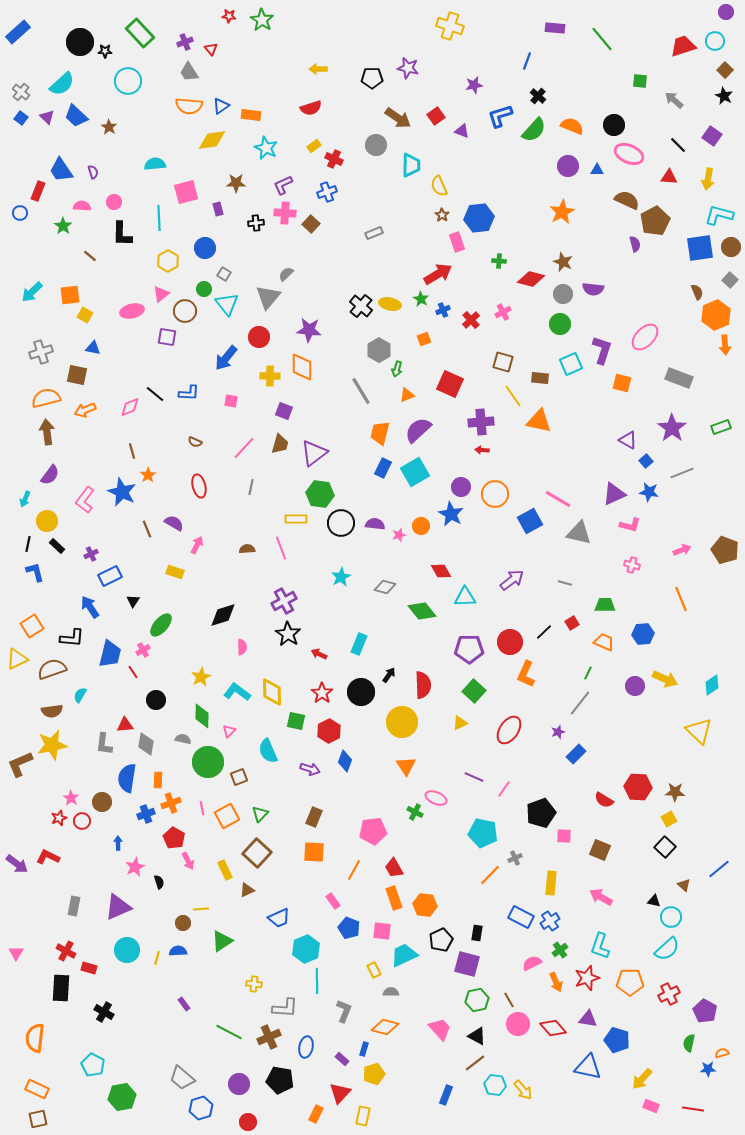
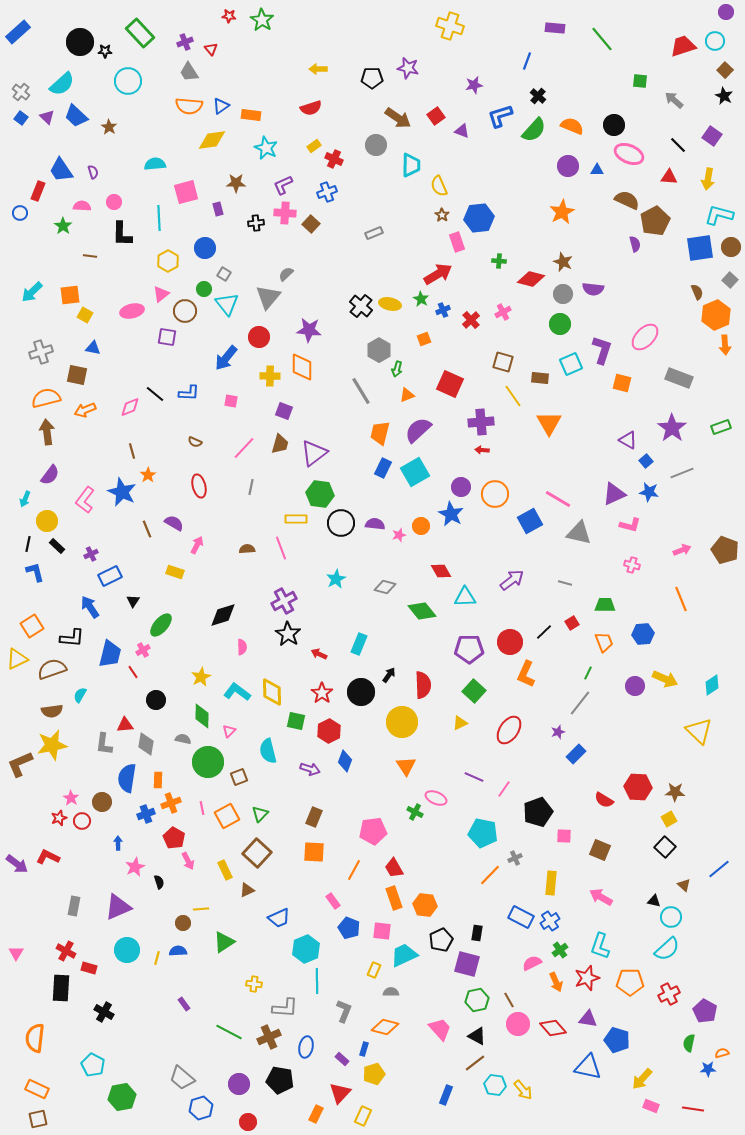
brown line at (90, 256): rotated 32 degrees counterclockwise
orange triangle at (539, 421): moved 10 px right, 2 px down; rotated 48 degrees clockwise
cyan star at (341, 577): moved 5 px left, 2 px down
orange trapezoid at (604, 642): rotated 45 degrees clockwise
cyan semicircle at (268, 751): rotated 10 degrees clockwise
black pentagon at (541, 813): moved 3 px left, 1 px up
green triangle at (222, 941): moved 2 px right, 1 px down
yellow rectangle at (374, 970): rotated 49 degrees clockwise
yellow rectangle at (363, 1116): rotated 12 degrees clockwise
